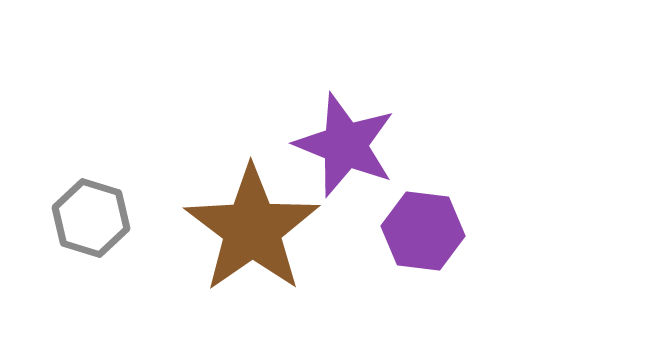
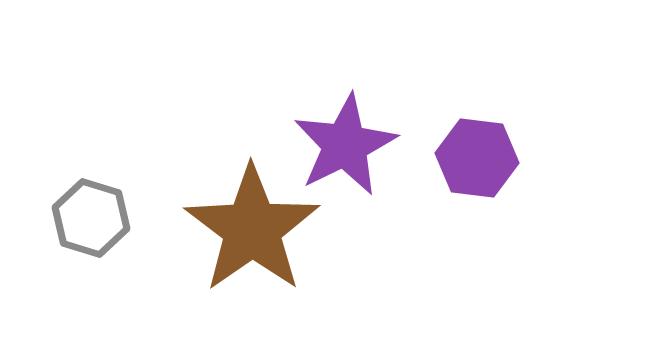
purple star: rotated 24 degrees clockwise
purple hexagon: moved 54 px right, 73 px up
